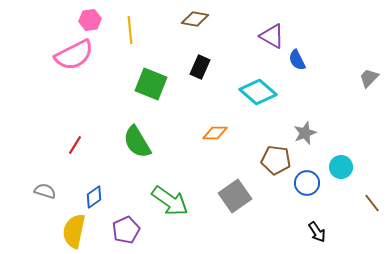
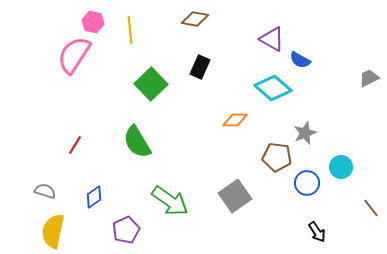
pink hexagon: moved 3 px right, 2 px down; rotated 20 degrees clockwise
purple triangle: moved 3 px down
pink semicircle: rotated 150 degrees clockwise
blue semicircle: moved 3 px right; rotated 35 degrees counterclockwise
gray trapezoid: rotated 20 degrees clockwise
green square: rotated 24 degrees clockwise
cyan diamond: moved 15 px right, 4 px up
orange diamond: moved 20 px right, 13 px up
brown pentagon: moved 1 px right, 3 px up
brown line: moved 1 px left, 5 px down
yellow semicircle: moved 21 px left
